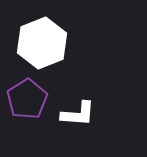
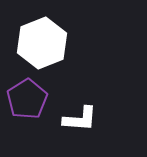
white L-shape: moved 2 px right, 5 px down
